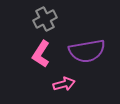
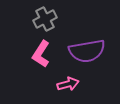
pink arrow: moved 4 px right
